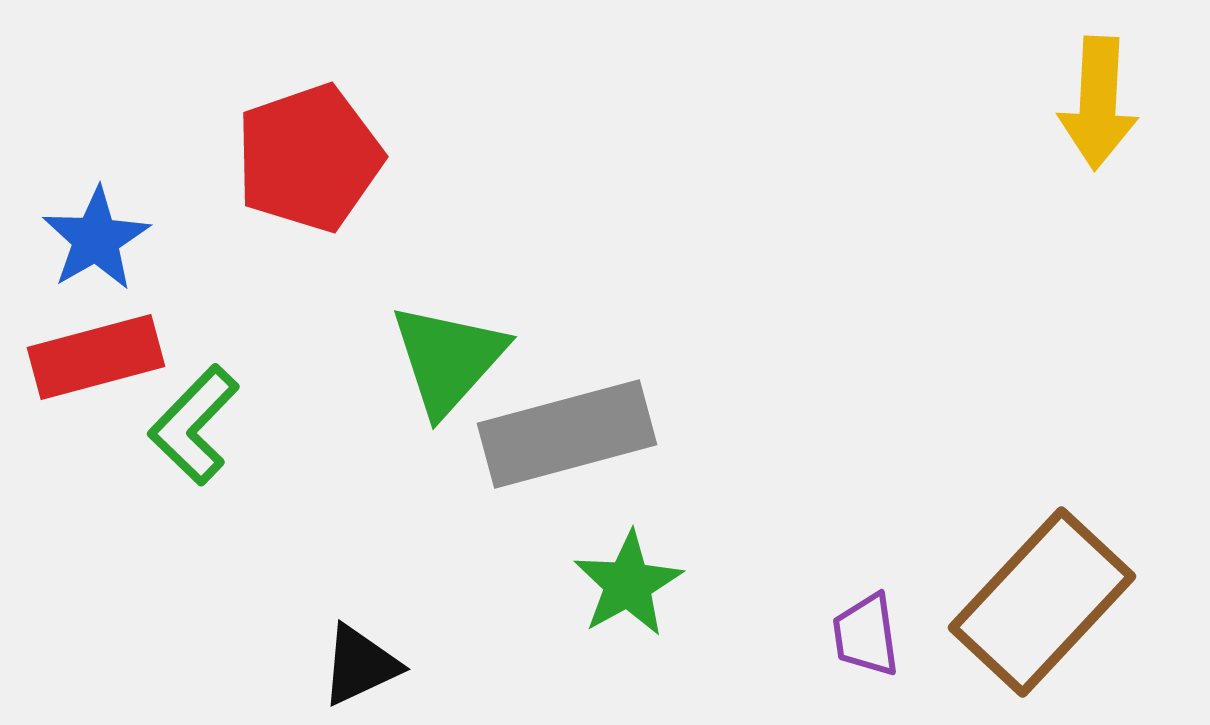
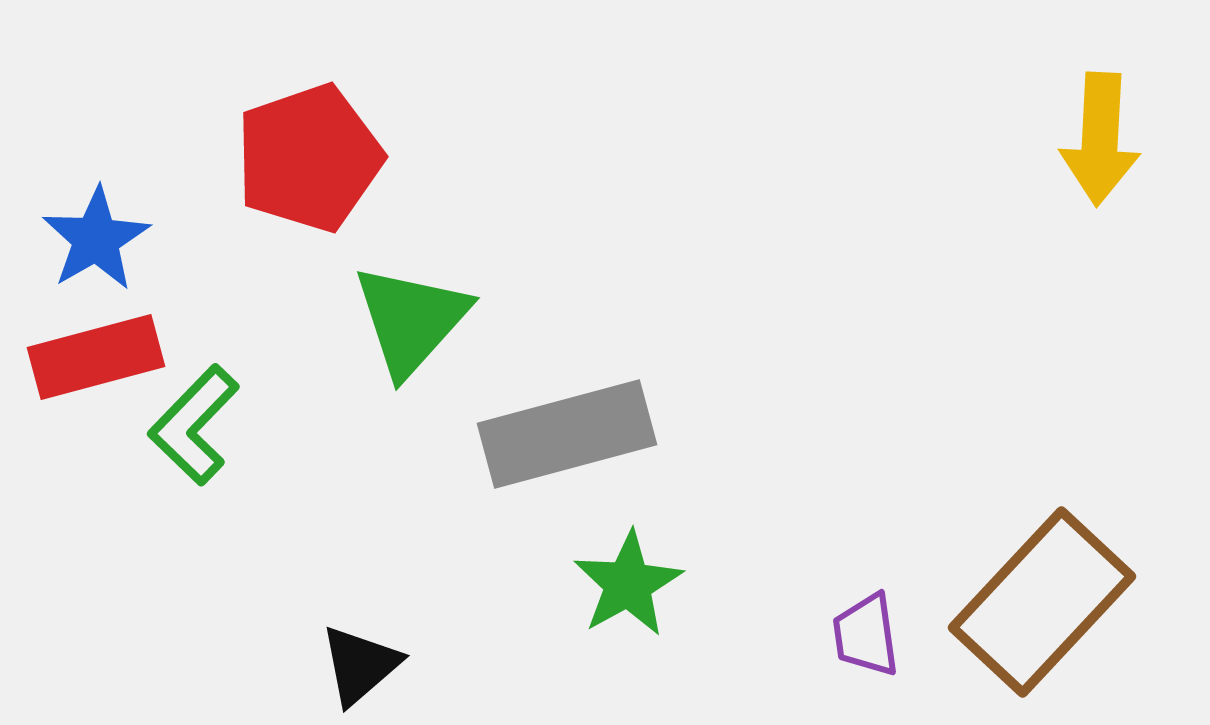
yellow arrow: moved 2 px right, 36 px down
green triangle: moved 37 px left, 39 px up
black triangle: rotated 16 degrees counterclockwise
